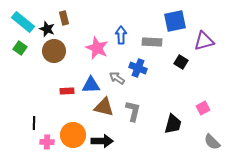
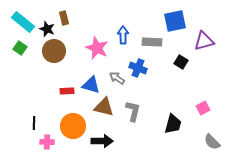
blue arrow: moved 2 px right
blue triangle: rotated 18 degrees clockwise
orange circle: moved 9 px up
